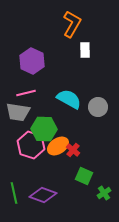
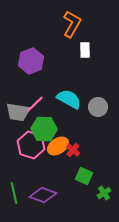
purple hexagon: moved 1 px left; rotated 15 degrees clockwise
pink line: moved 9 px right, 11 px down; rotated 30 degrees counterclockwise
